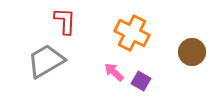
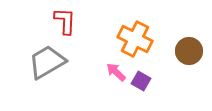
orange cross: moved 3 px right, 6 px down
brown circle: moved 3 px left, 1 px up
gray trapezoid: moved 1 px right, 1 px down
pink arrow: moved 2 px right
